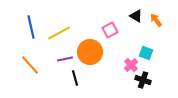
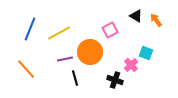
blue line: moved 1 px left, 2 px down; rotated 35 degrees clockwise
orange line: moved 4 px left, 4 px down
black cross: moved 28 px left
